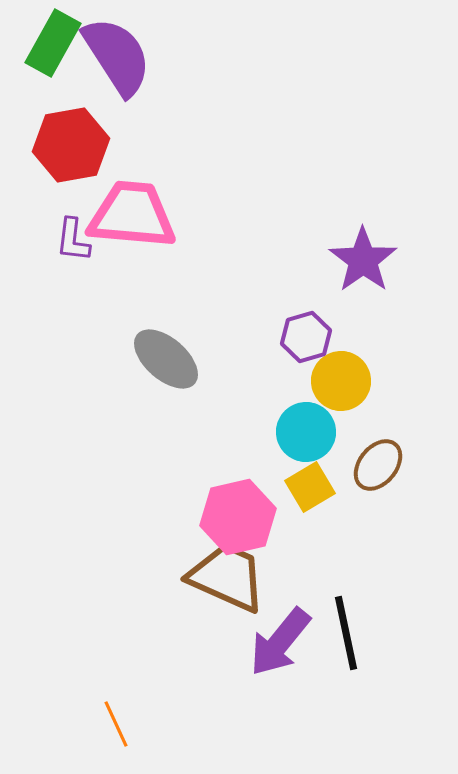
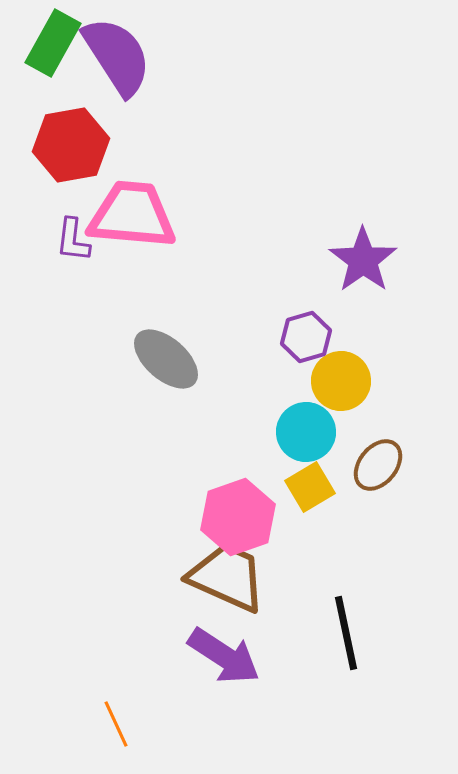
pink hexagon: rotated 6 degrees counterclockwise
purple arrow: moved 56 px left, 14 px down; rotated 96 degrees counterclockwise
